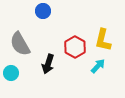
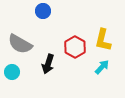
gray semicircle: rotated 30 degrees counterclockwise
cyan arrow: moved 4 px right, 1 px down
cyan circle: moved 1 px right, 1 px up
